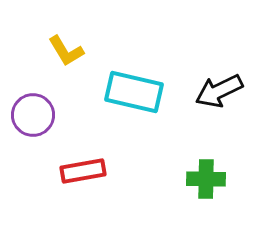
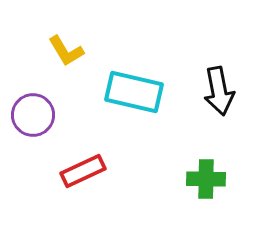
black arrow: rotated 75 degrees counterclockwise
red rectangle: rotated 15 degrees counterclockwise
